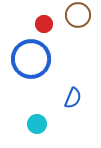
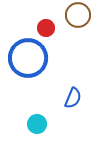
red circle: moved 2 px right, 4 px down
blue circle: moved 3 px left, 1 px up
